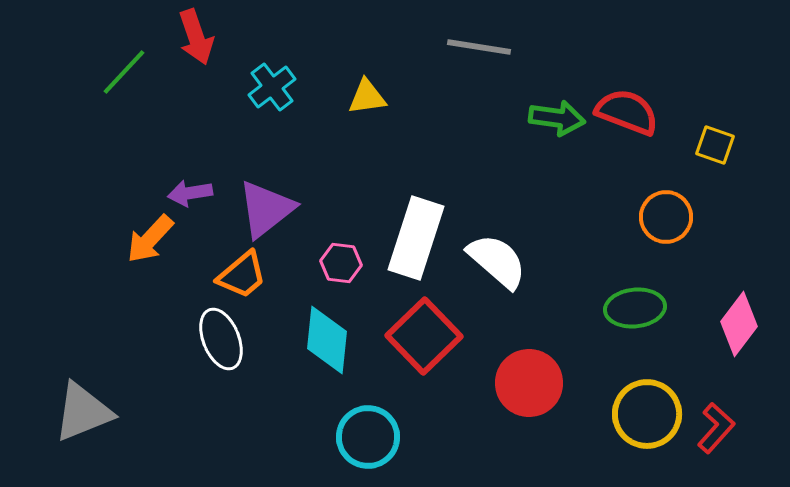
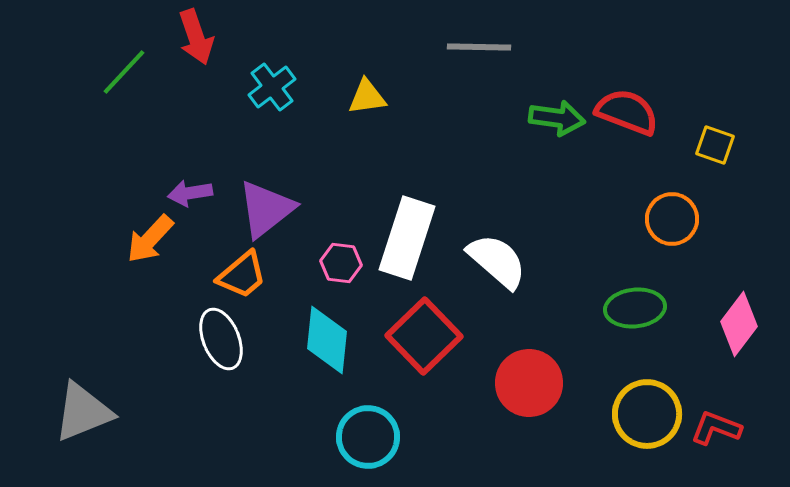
gray line: rotated 8 degrees counterclockwise
orange circle: moved 6 px right, 2 px down
white rectangle: moved 9 px left
red L-shape: rotated 111 degrees counterclockwise
